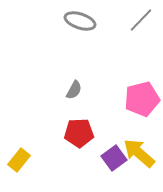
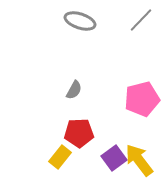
yellow arrow: moved 7 px down; rotated 12 degrees clockwise
yellow rectangle: moved 41 px right, 3 px up
